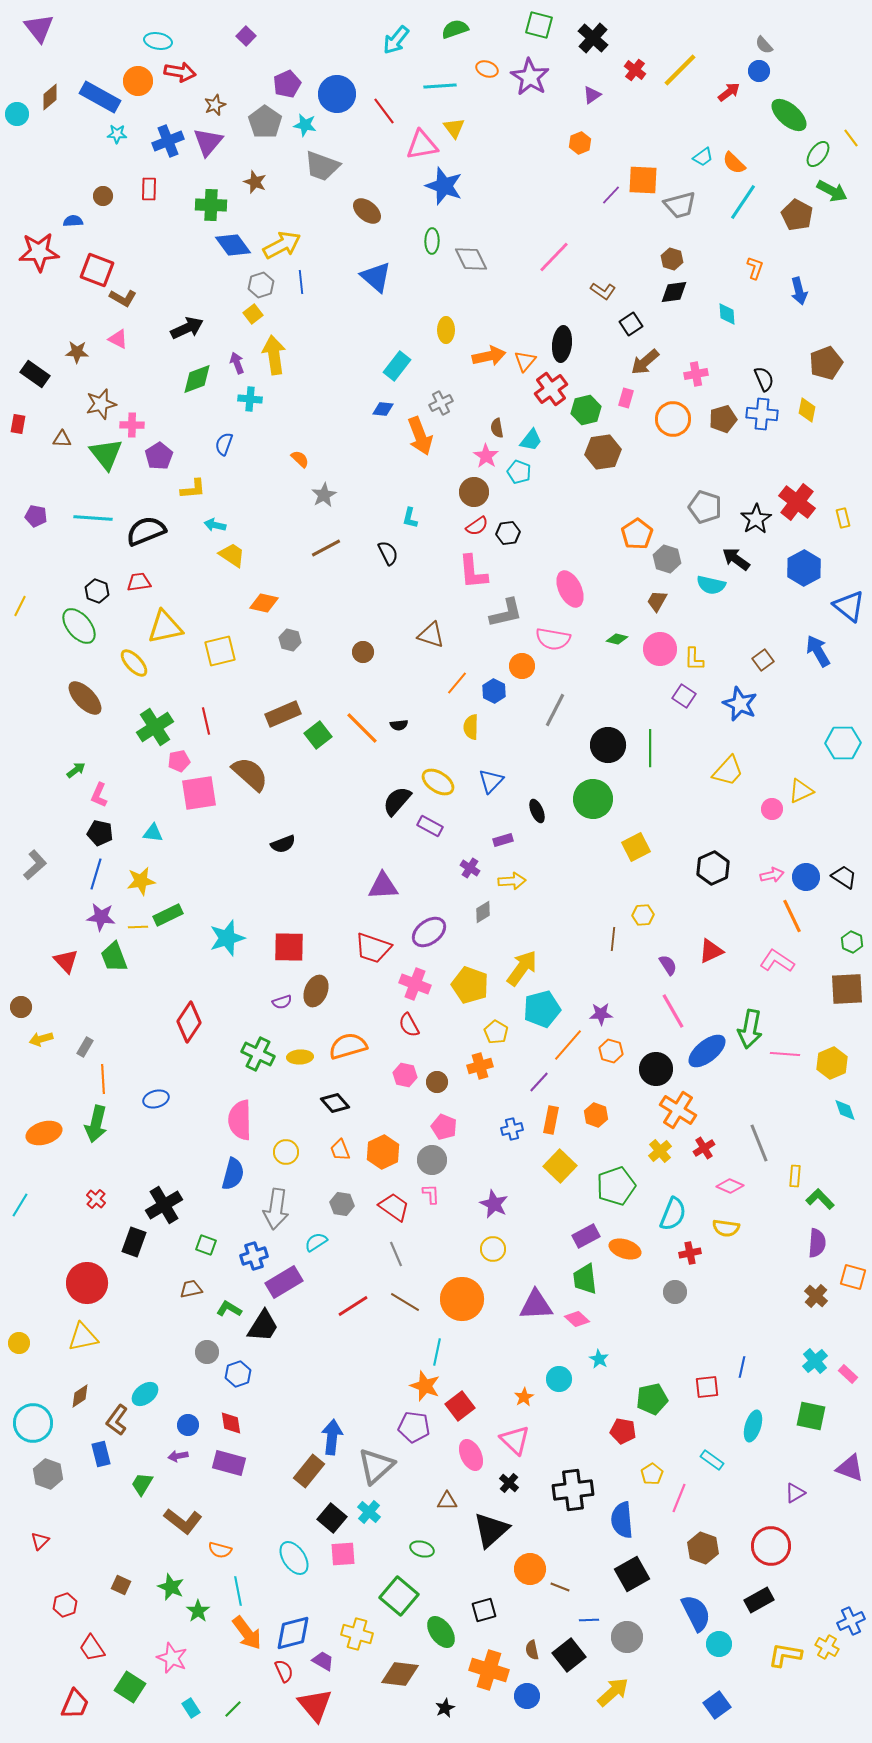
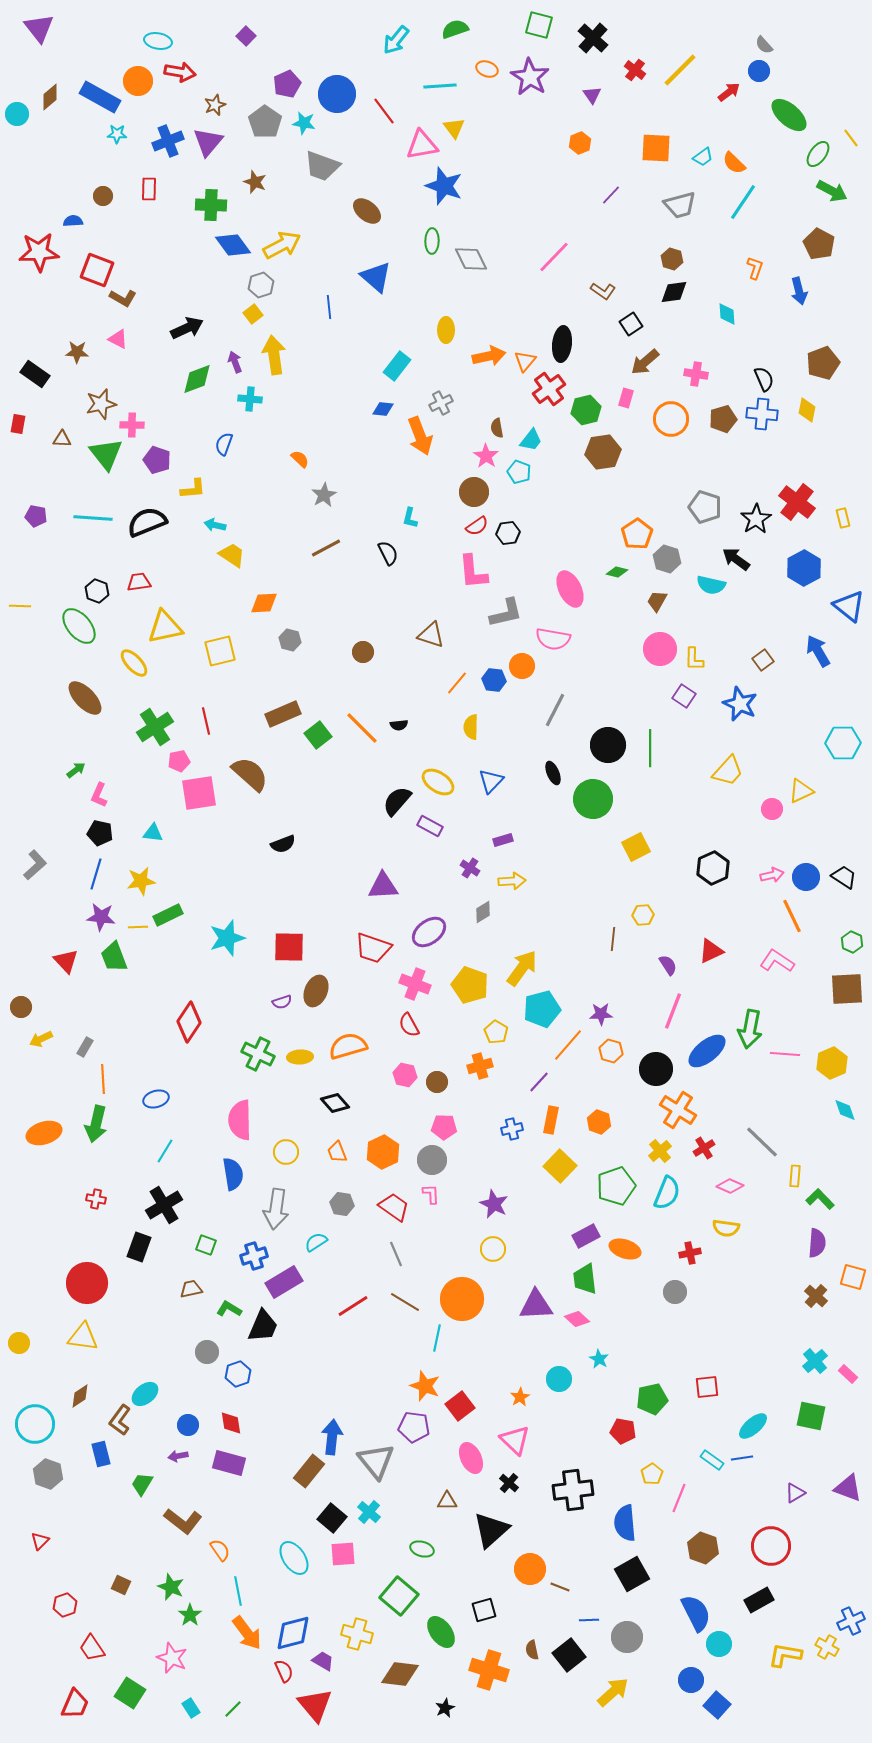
purple triangle at (592, 95): rotated 30 degrees counterclockwise
cyan star at (305, 125): moved 1 px left, 2 px up
orange square at (643, 180): moved 13 px right, 32 px up
brown pentagon at (797, 215): moved 22 px right, 29 px down
blue line at (301, 282): moved 28 px right, 25 px down
purple arrow at (237, 363): moved 2 px left, 1 px up
brown pentagon at (826, 363): moved 3 px left
pink cross at (696, 374): rotated 20 degrees clockwise
red cross at (551, 389): moved 2 px left
orange circle at (673, 419): moved 2 px left
purple pentagon at (159, 456): moved 2 px left, 4 px down; rotated 20 degrees counterclockwise
black semicircle at (146, 531): moved 1 px right, 9 px up
orange diamond at (264, 603): rotated 16 degrees counterclockwise
yellow line at (20, 606): rotated 65 degrees clockwise
green diamond at (617, 639): moved 67 px up
blue hexagon at (494, 691): moved 11 px up; rotated 20 degrees counterclockwise
black ellipse at (537, 811): moved 16 px right, 38 px up
pink line at (673, 1011): rotated 51 degrees clockwise
yellow arrow at (41, 1039): rotated 10 degrees counterclockwise
orange hexagon at (596, 1115): moved 3 px right, 7 px down
pink pentagon at (444, 1127): rotated 20 degrees counterclockwise
gray line at (759, 1143): moved 3 px right, 1 px up; rotated 24 degrees counterclockwise
orange trapezoid at (340, 1150): moved 3 px left, 2 px down
blue semicircle at (233, 1174): rotated 24 degrees counterclockwise
red cross at (96, 1199): rotated 30 degrees counterclockwise
cyan line at (20, 1205): moved 145 px right, 54 px up
cyan semicircle at (673, 1214): moved 6 px left, 21 px up
black rectangle at (134, 1242): moved 5 px right, 5 px down
black trapezoid at (263, 1326): rotated 9 degrees counterclockwise
yellow triangle at (83, 1337): rotated 20 degrees clockwise
cyan line at (437, 1352): moved 14 px up
blue line at (742, 1367): moved 91 px down; rotated 70 degrees clockwise
orange star at (524, 1397): moved 4 px left
brown L-shape at (117, 1420): moved 3 px right
cyan circle at (33, 1423): moved 2 px right, 1 px down
cyan ellipse at (753, 1426): rotated 32 degrees clockwise
pink ellipse at (471, 1455): moved 3 px down
gray triangle at (376, 1466): moved 5 px up; rotated 27 degrees counterclockwise
purple triangle at (850, 1468): moved 2 px left, 20 px down
blue semicircle at (622, 1520): moved 3 px right, 3 px down
orange semicircle at (220, 1550): rotated 140 degrees counterclockwise
green star at (198, 1611): moved 8 px left, 4 px down
green square at (130, 1687): moved 6 px down
blue circle at (527, 1696): moved 164 px right, 16 px up
blue square at (717, 1705): rotated 12 degrees counterclockwise
